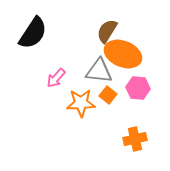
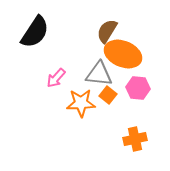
black semicircle: moved 2 px right, 1 px up
gray triangle: moved 3 px down
